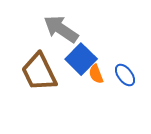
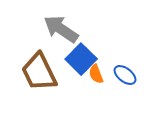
blue ellipse: rotated 15 degrees counterclockwise
